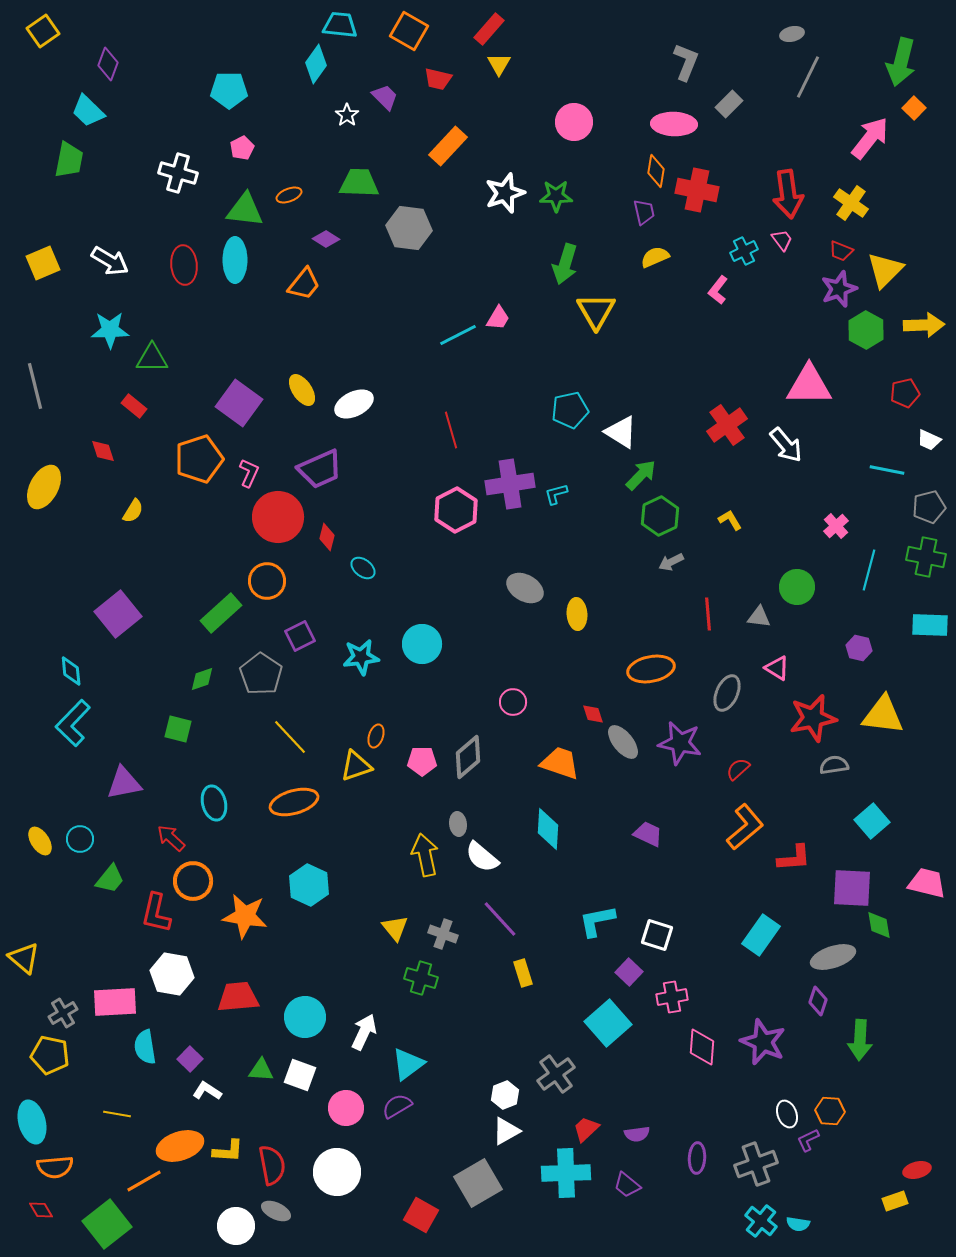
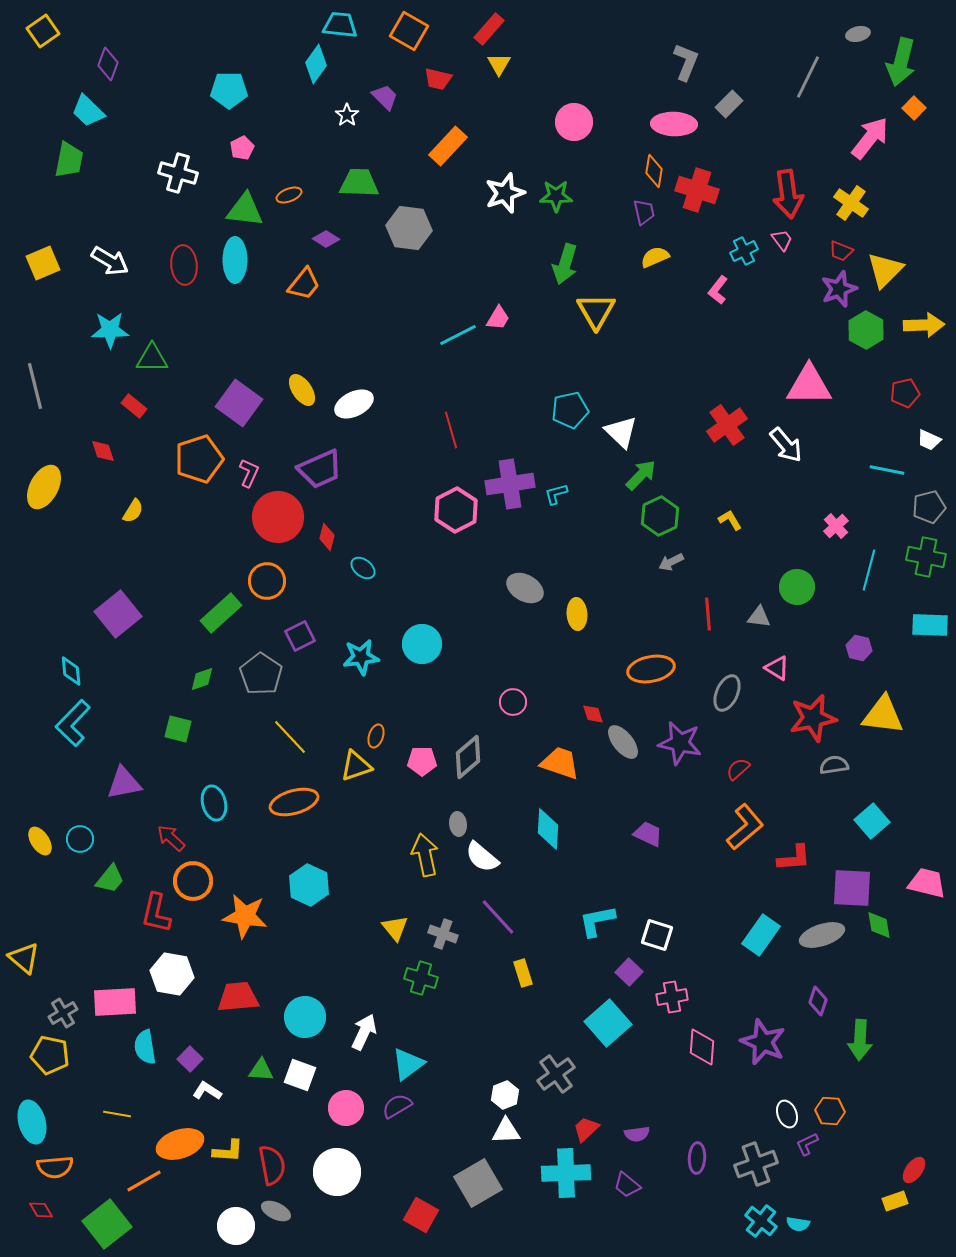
gray ellipse at (792, 34): moved 66 px right
orange diamond at (656, 171): moved 2 px left
red cross at (697, 190): rotated 6 degrees clockwise
white triangle at (621, 432): rotated 12 degrees clockwise
purple line at (500, 919): moved 2 px left, 2 px up
gray ellipse at (833, 957): moved 11 px left, 22 px up
white triangle at (506, 1131): rotated 28 degrees clockwise
purple L-shape at (808, 1140): moved 1 px left, 4 px down
orange ellipse at (180, 1146): moved 2 px up
red ellipse at (917, 1170): moved 3 px left; rotated 40 degrees counterclockwise
